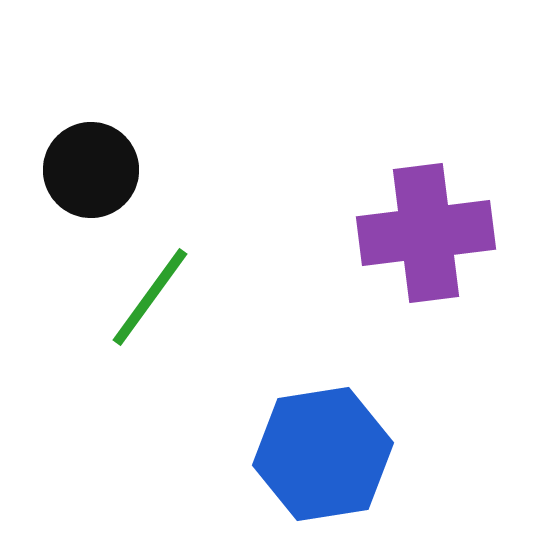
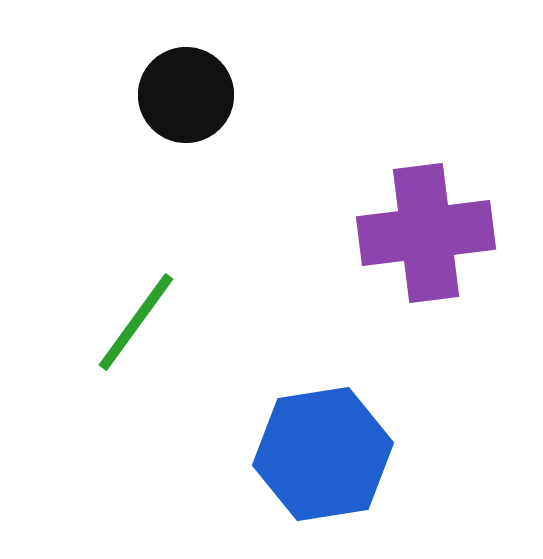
black circle: moved 95 px right, 75 px up
green line: moved 14 px left, 25 px down
